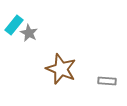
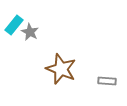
gray star: moved 1 px right, 1 px up
